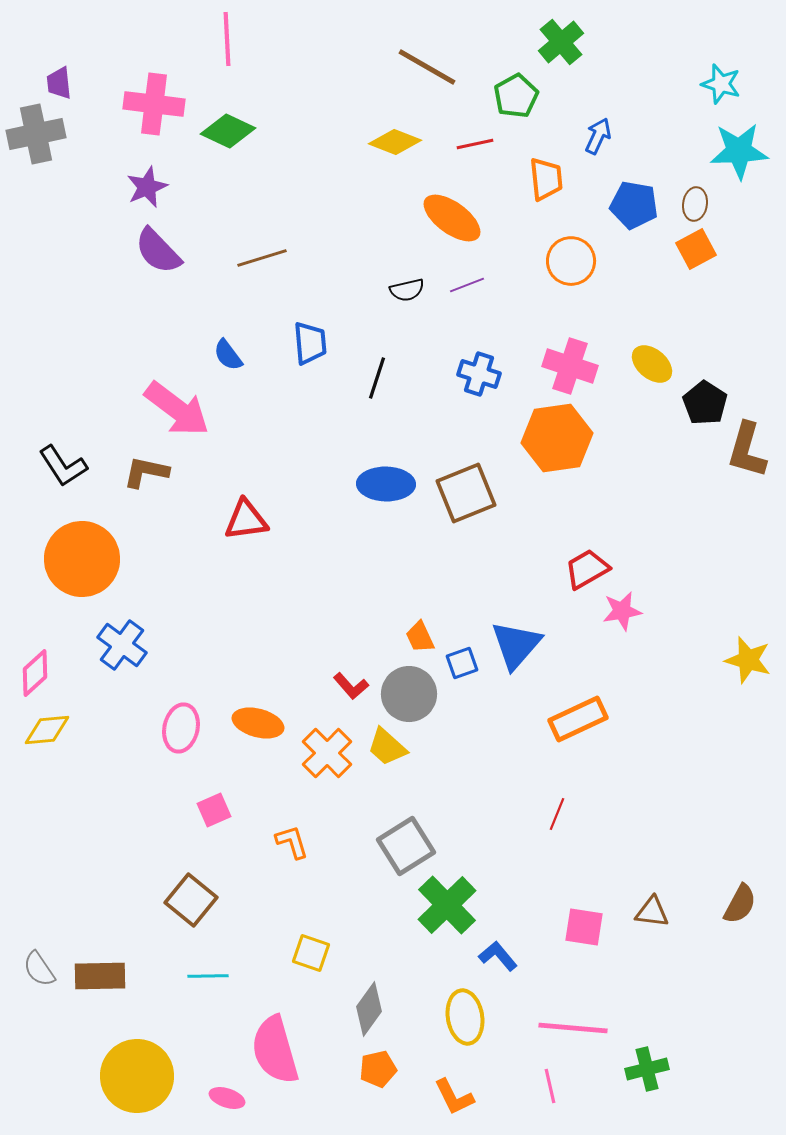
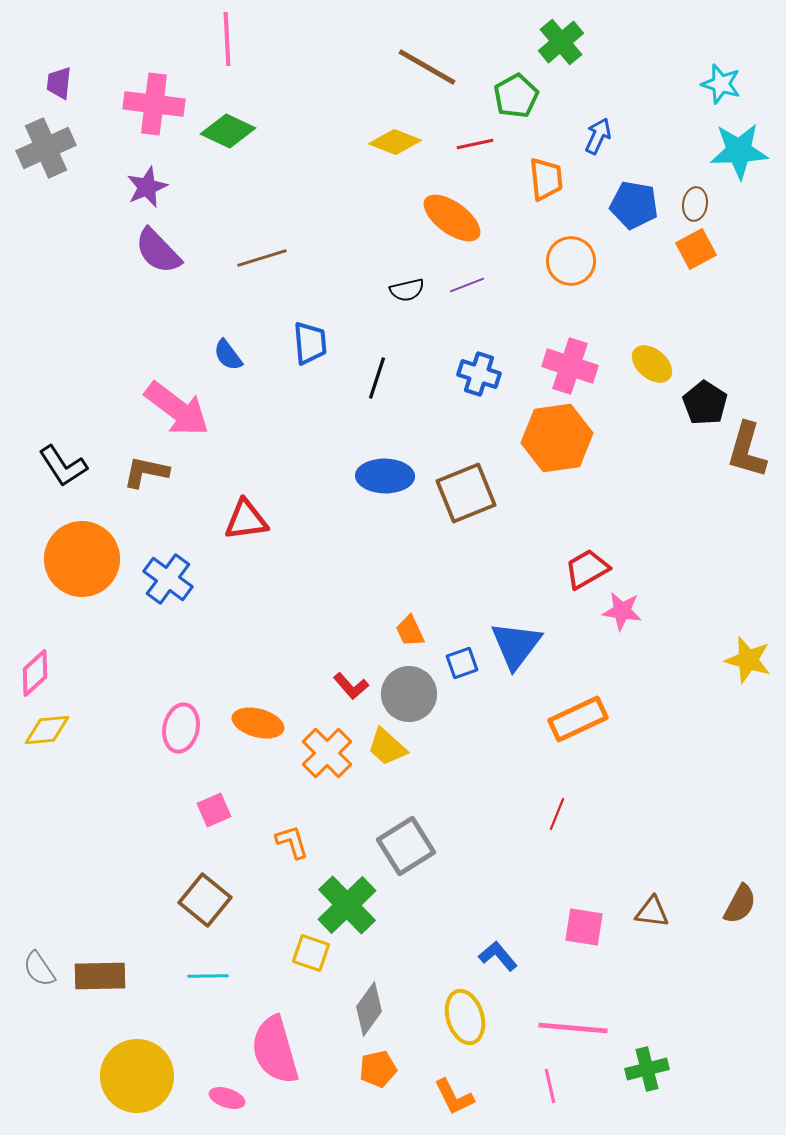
purple trapezoid at (59, 83): rotated 12 degrees clockwise
gray cross at (36, 134): moved 10 px right, 14 px down; rotated 12 degrees counterclockwise
blue ellipse at (386, 484): moved 1 px left, 8 px up
pink star at (622, 611): rotated 18 degrees clockwise
orange trapezoid at (420, 637): moved 10 px left, 6 px up
blue cross at (122, 645): moved 46 px right, 66 px up
blue triangle at (516, 645): rotated 4 degrees counterclockwise
brown square at (191, 900): moved 14 px right
green cross at (447, 905): moved 100 px left
yellow ellipse at (465, 1017): rotated 8 degrees counterclockwise
